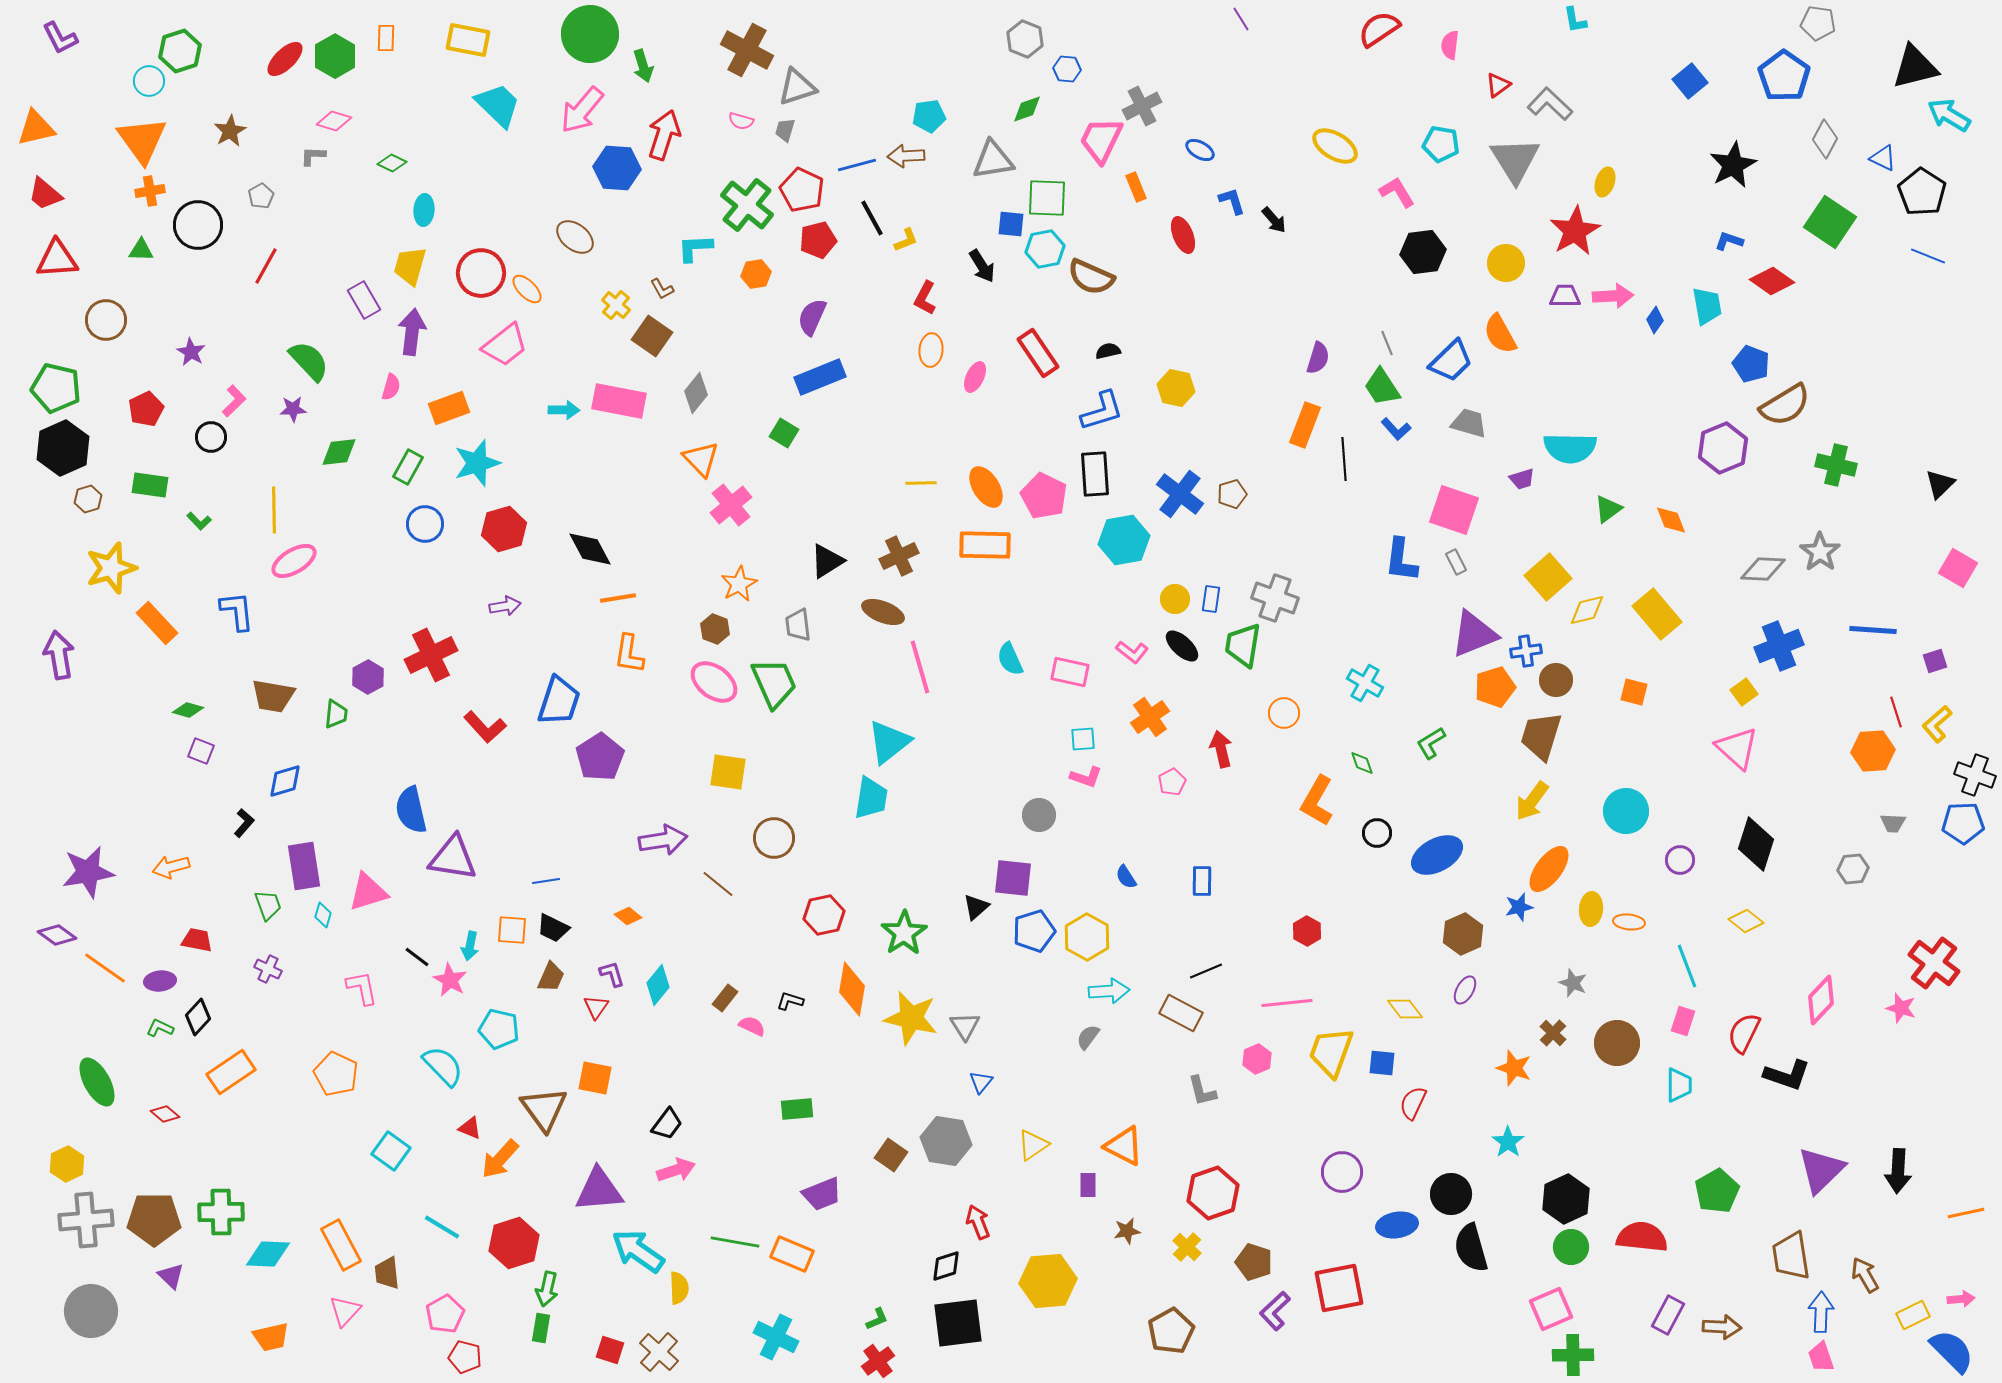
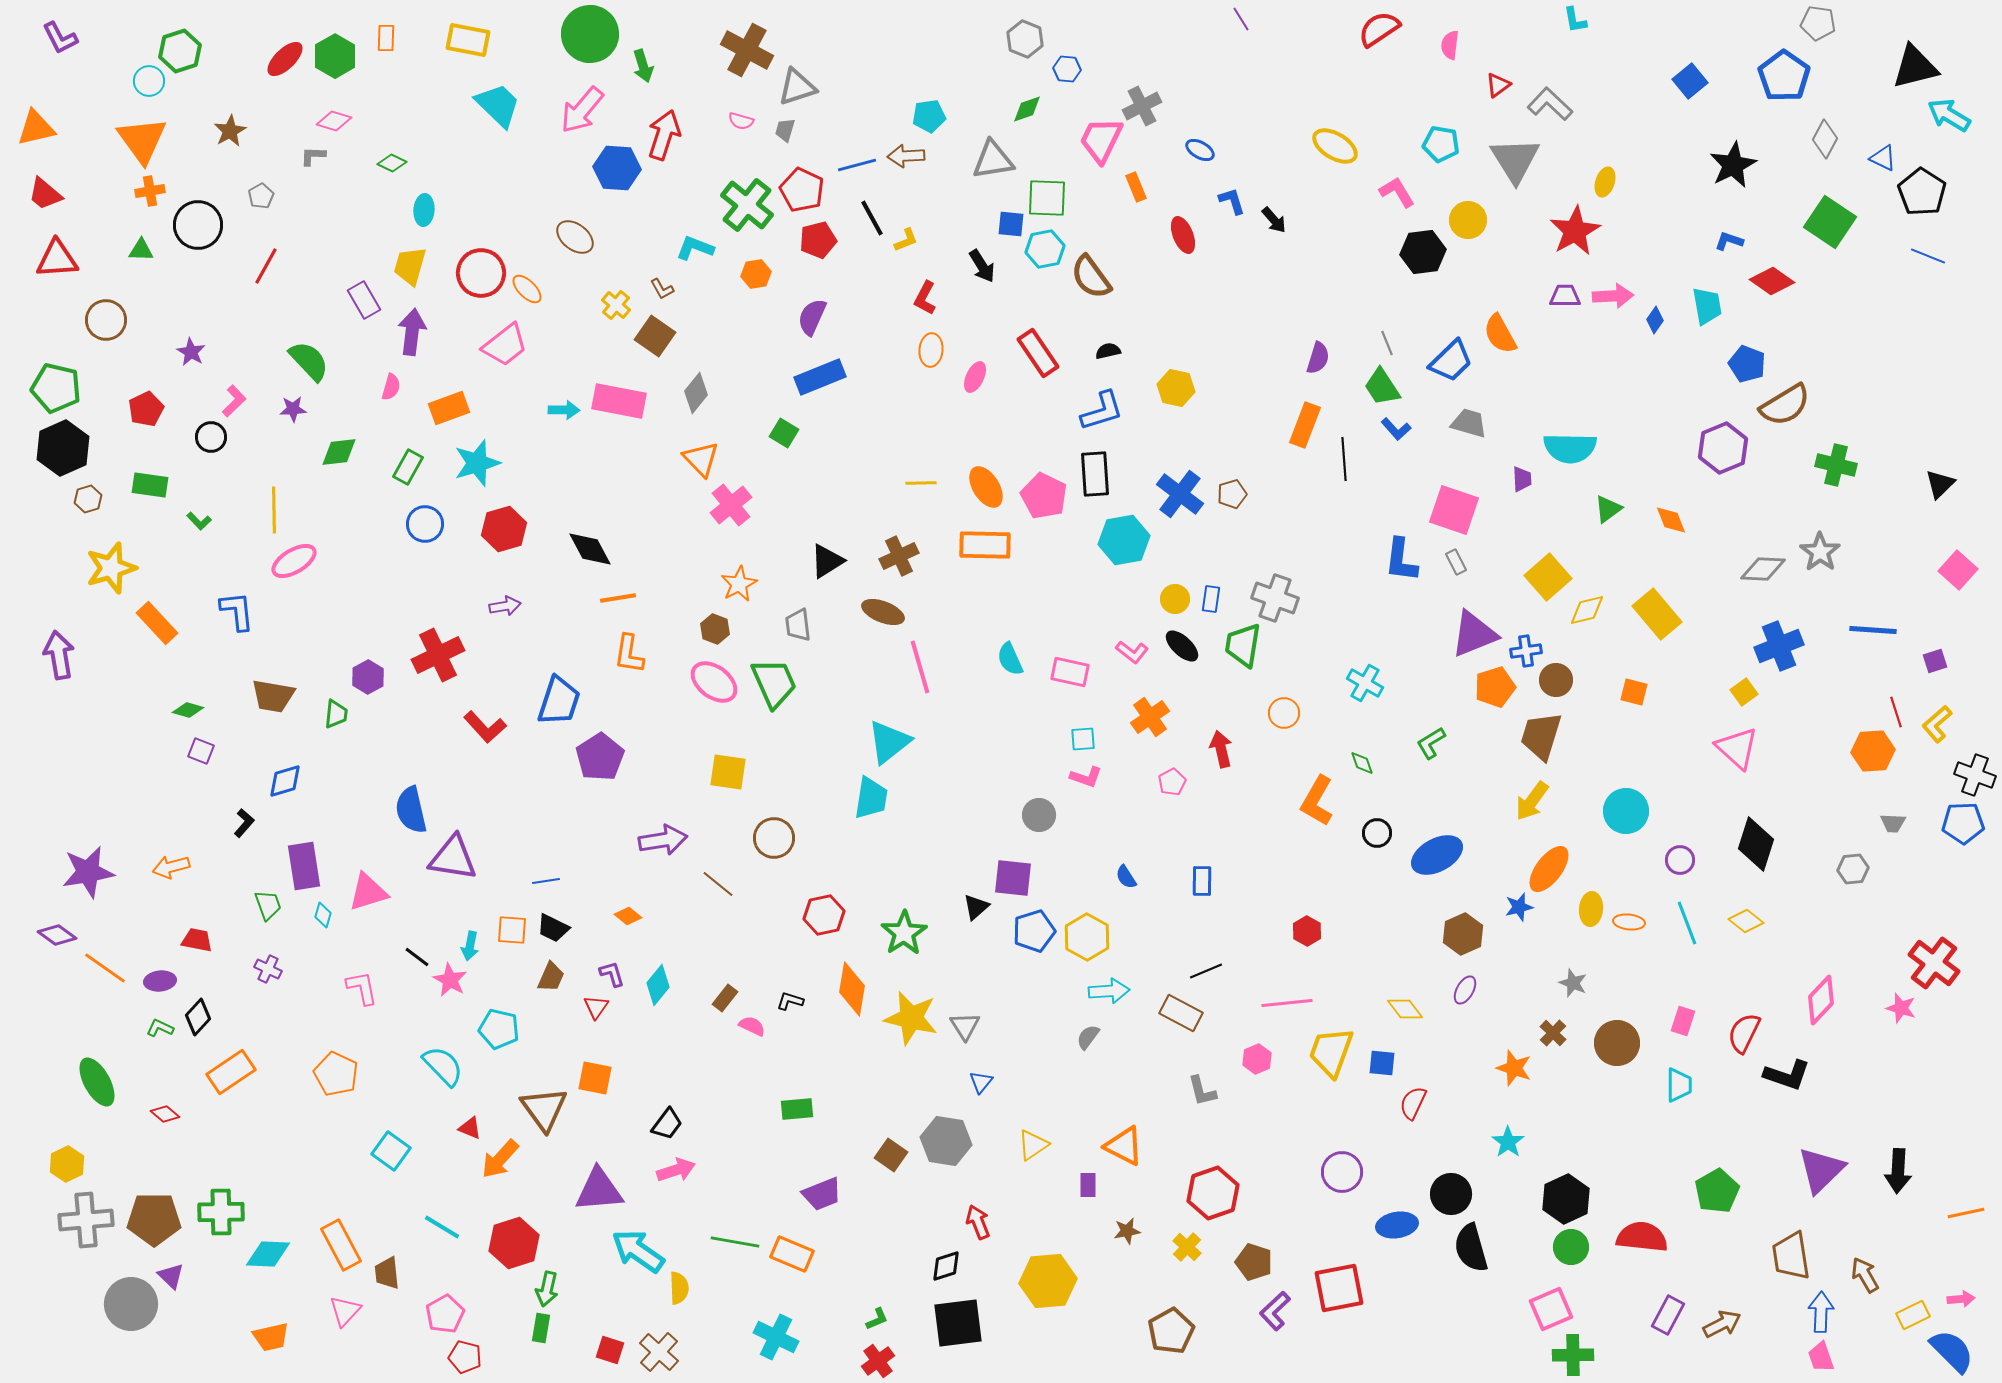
cyan L-shape at (695, 248): rotated 24 degrees clockwise
yellow circle at (1506, 263): moved 38 px left, 43 px up
brown semicircle at (1091, 277): rotated 30 degrees clockwise
brown square at (652, 336): moved 3 px right
blue pentagon at (1751, 364): moved 4 px left
purple trapezoid at (1522, 479): rotated 76 degrees counterclockwise
pink square at (1958, 568): moved 2 px down; rotated 12 degrees clockwise
red cross at (431, 655): moved 7 px right
cyan line at (1687, 966): moved 43 px up
gray circle at (91, 1311): moved 40 px right, 7 px up
brown arrow at (1722, 1327): moved 3 px up; rotated 30 degrees counterclockwise
